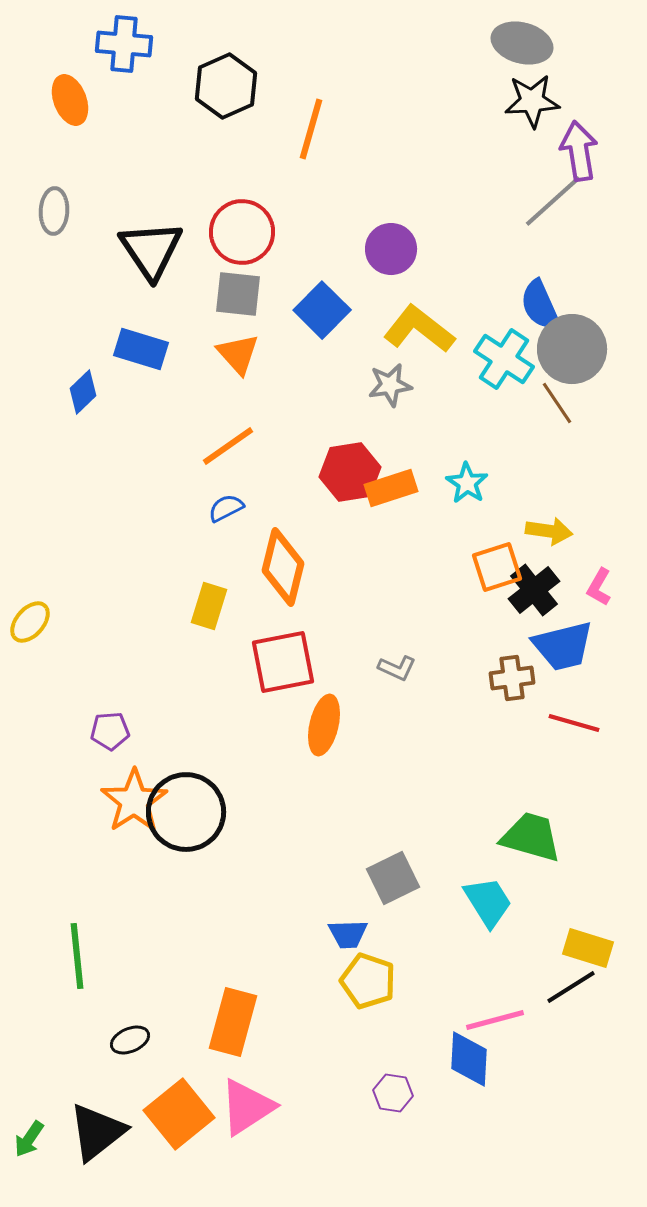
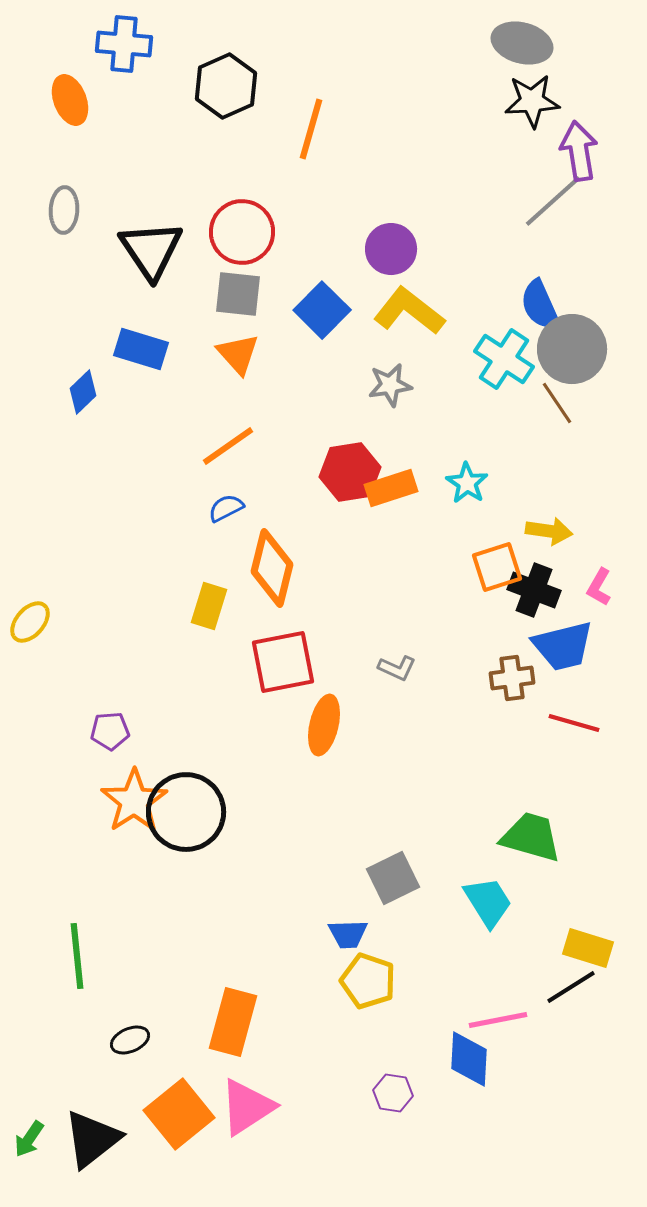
gray ellipse at (54, 211): moved 10 px right, 1 px up
yellow L-shape at (419, 329): moved 10 px left, 18 px up
orange diamond at (283, 567): moved 11 px left, 1 px down
black cross at (534, 590): rotated 30 degrees counterclockwise
pink line at (495, 1020): moved 3 px right; rotated 4 degrees clockwise
black triangle at (97, 1132): moved 5 px left, 7 px down
